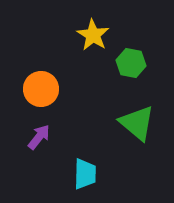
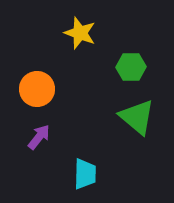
yellow star: moved 13 px left, 2 px up; rotated 12 degrees counterclockwise
green hexagon: moved 4 px down; rotated 12 degrees counterclockwise
orange circle: moved 4 px left
green triangle: moved 6 px up
